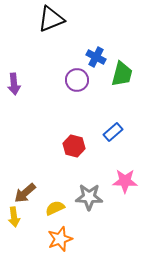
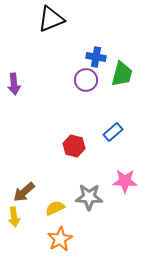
blue cross: rotated 18 degrees counterclockwise
purple circle: moved 9 px right
brown arrow: moved 1 px left, 1 px up
orange star: rotated 10 degrees counterclockwise
